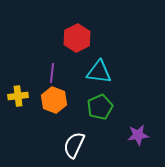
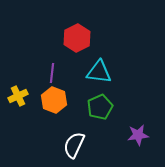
yellow cross: rotated 18 degrees counterclockwise
